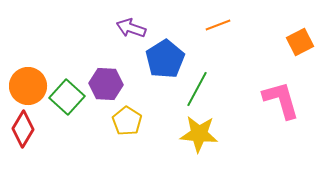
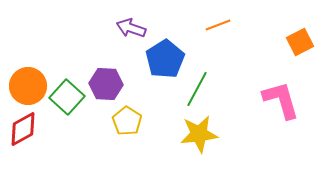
red diamond: rotated 30 degrees clockwise
yellow star: rotated 12 degrees counterclockwise
